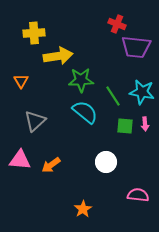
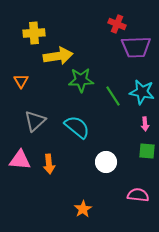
purple trapezoid: rotated 8 degrees counterclockwise
cyan semicircle: moved 8 px left, 15 px down
green square: moved 22 px right, 25 px down
orange arrow: moved 2 px left, 1 px up; rotated 60 degrees counterclockwise
